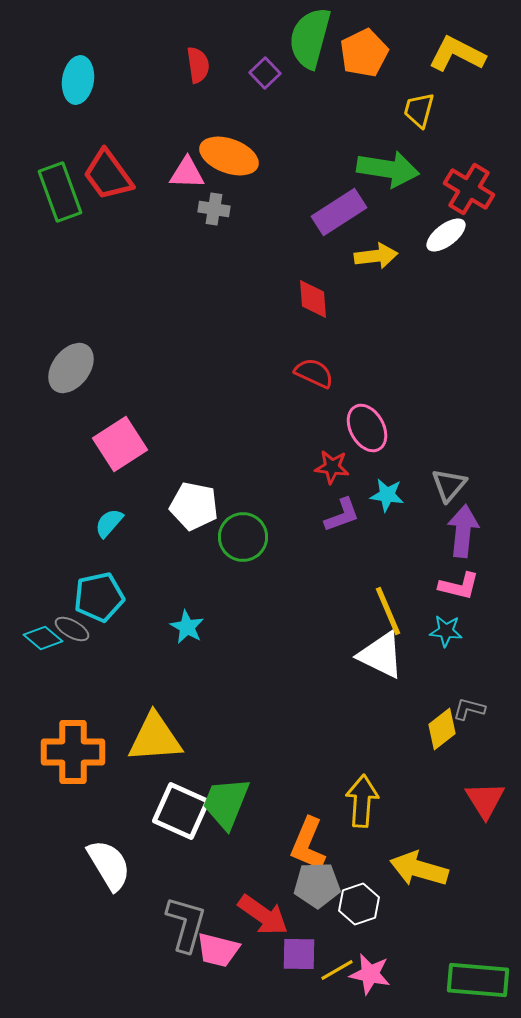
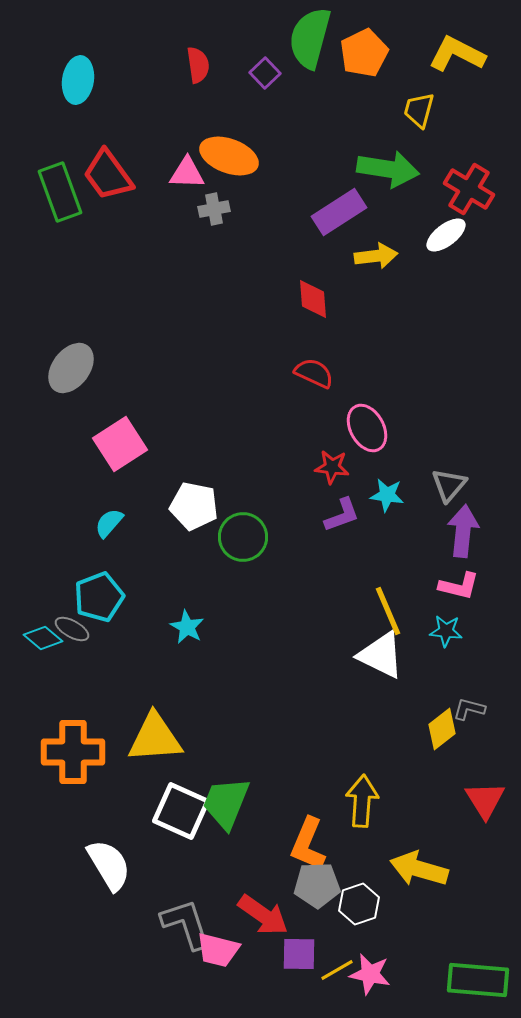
gray cross at (214, 209): rotated 20 degrees counterclockwise
cyan pentagon at (99, 597): rotated 9 degrees counterclockwise
gray L-shape at (186, 924): rotated 34 degrees counterclockwise
